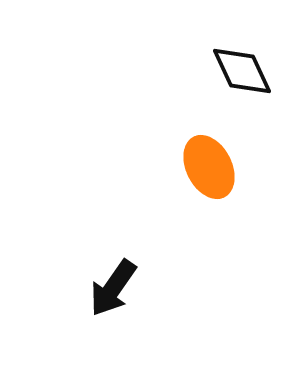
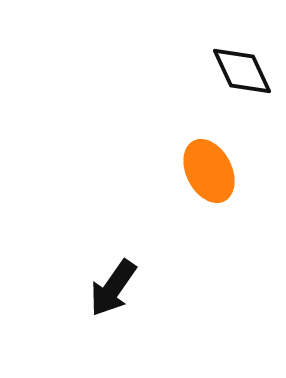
orange ellipse: moved 4 px down
